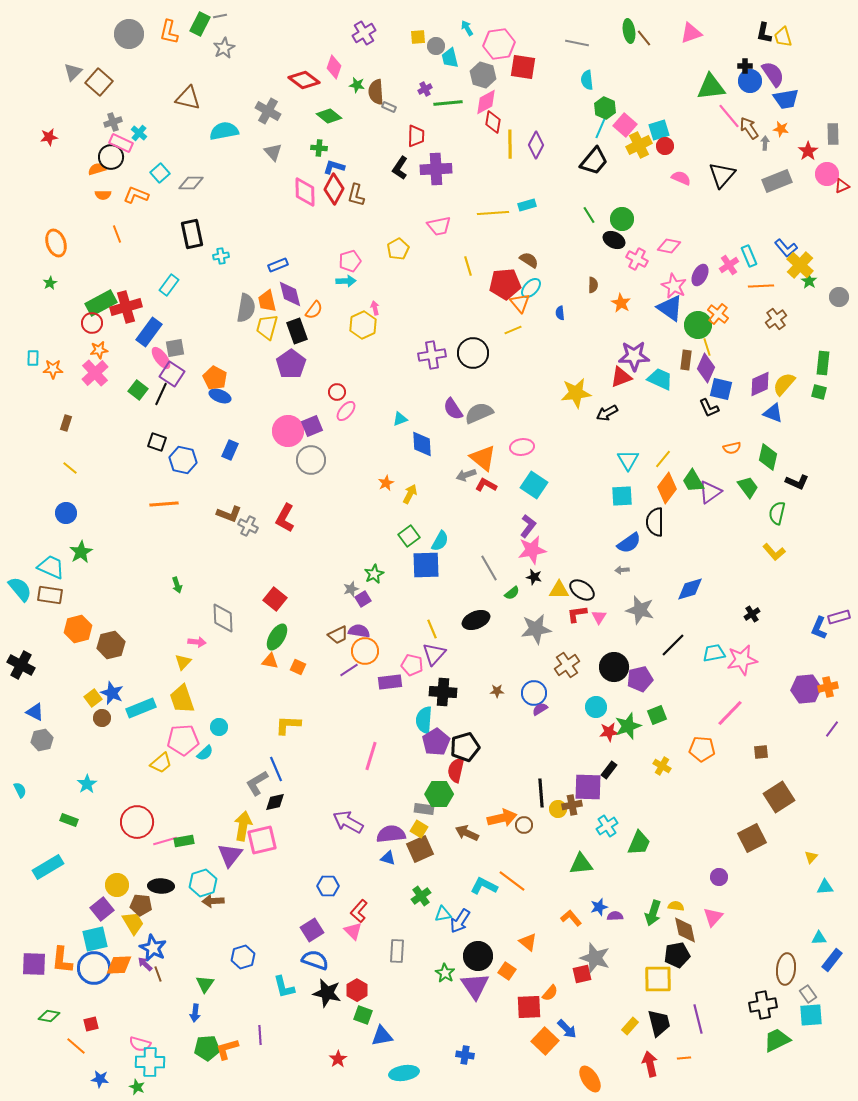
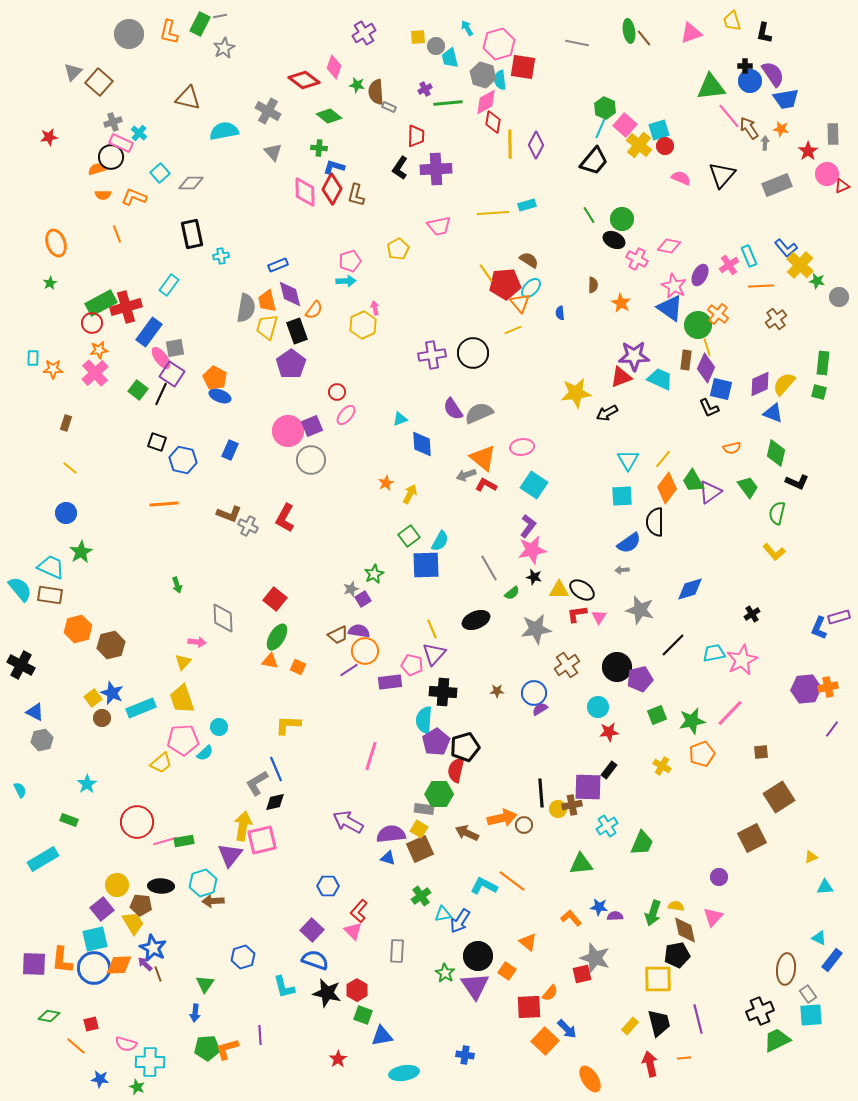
yellow trapezoid at (783, 37): moved 51 px left, 16 px up
pink hexagon at (499, 44): rotated 8 degrees counterclockwise
cyan semicircle at (587, 80): moved 87 px left
yellow cross at (639, 145): rotated 25 degrees counterclockwise
gray rectangle at (777, 181): moved 4 px down
red diamond at (334, 189): moved 2 px left
orange L-shape at (136, 195): moved 2 px left, 2 px down
yellow line at (468, 266): moved 18 px right, 7 px down; rotated 18 degrees counterclockwise
green star at (809, 281): moved 8 px right; rotated 21 degrees counterclockwise
pink ellipse at (346, 411): moved 4 px down
green diamond at (768, 457): moved 8 px right, 4 px up
pink star at (742, 660): rotated 16 degrees counterclockwise
black circle at (614, 667): moved 3 px right
cyan circle at (596, 707): moved 2 px right
green star at (628, 726): moved 64 px right, 5 px up; rotated 8 degrees clockwise
orange pentagon at (702, 749): moved 5 px down; rotated 25 degrees counterclockwise
green trapezoid at (639, 843): moved 3 px right
yellow triangle at (811, 857): rotated 24 degrees clockwise
cyan rectangle at (48, 867): moved 5 px left, 8 px up
blue star at (599, 907): rotated 24 degrees clockwise
purple square at (312, 930): rotated 15 degrees counterclockwise
cyan triangle at (819, 938): rotated 28 degrees clockwise
black cross at (763, 1005): moved 3 px left, 6 px down; rotated 12 degrees counterclockwise
pink semicircle at (140, 1044): moved 14 px left
